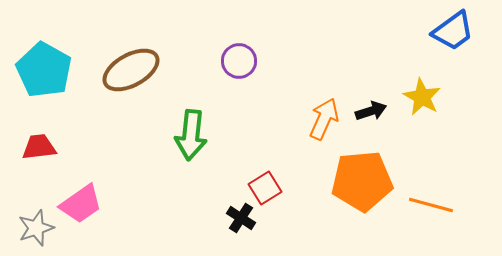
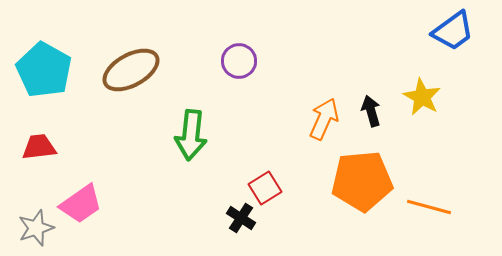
black arrow: rotated 88 degrees counterclockwise
orange line: moved 2 px left, 2 px down
